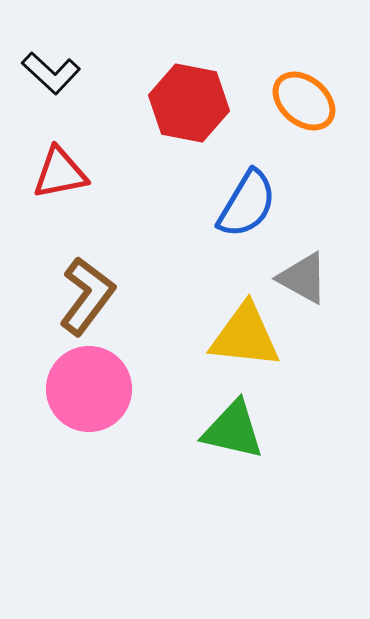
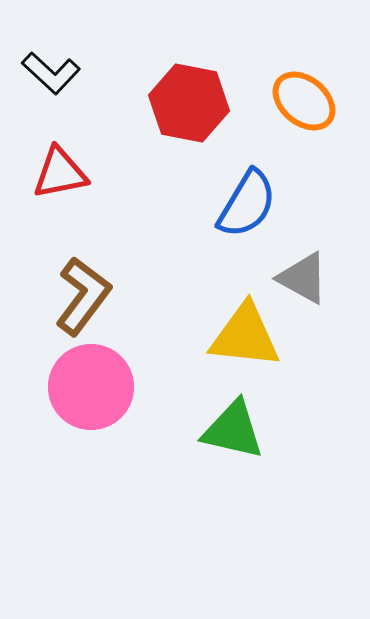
brown L-shape: moved 4 px left
pink circle: moved 2 px right, 2 px up
